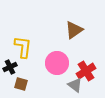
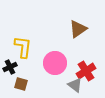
brown triangle: moved 4 px right, 1 px up
pink circle: moved 2 px left
